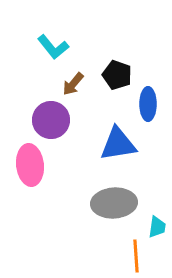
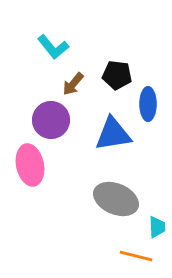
black pentagon: rotated 12 degrees counterclockwise
blue triangle: moved 5 px left, 10 px up
pink ellipse: rotated 6 degrees counterclockwise
gray ellipse: moved 2 px right, 4 px up; rotated 27 degrees clockwise
cyan trapezoid: rotated 10 degrees counterclockwise
orange line: rotated 72 degrees counterclockwise
